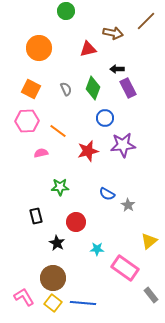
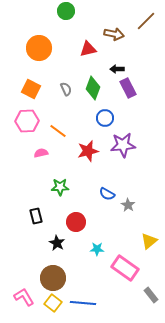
brown arrow: moved 1 px right, 1 px down
